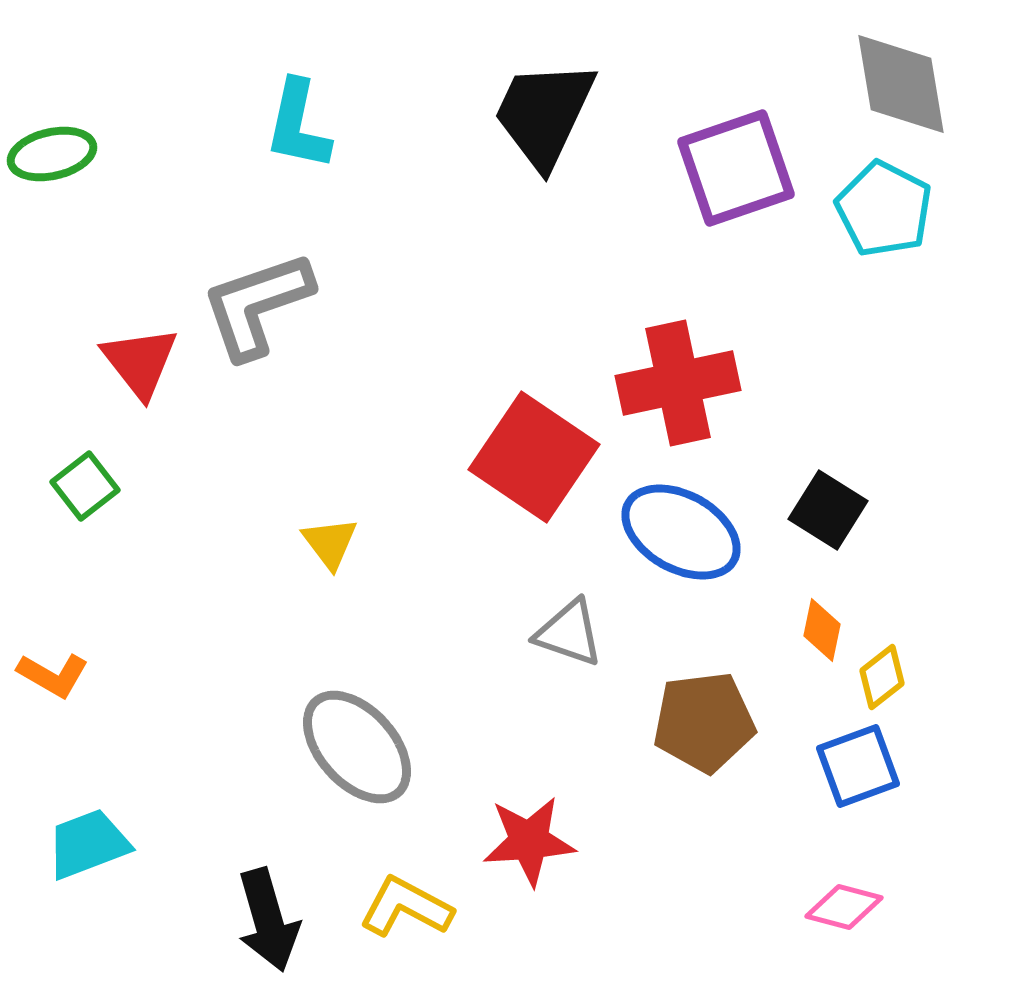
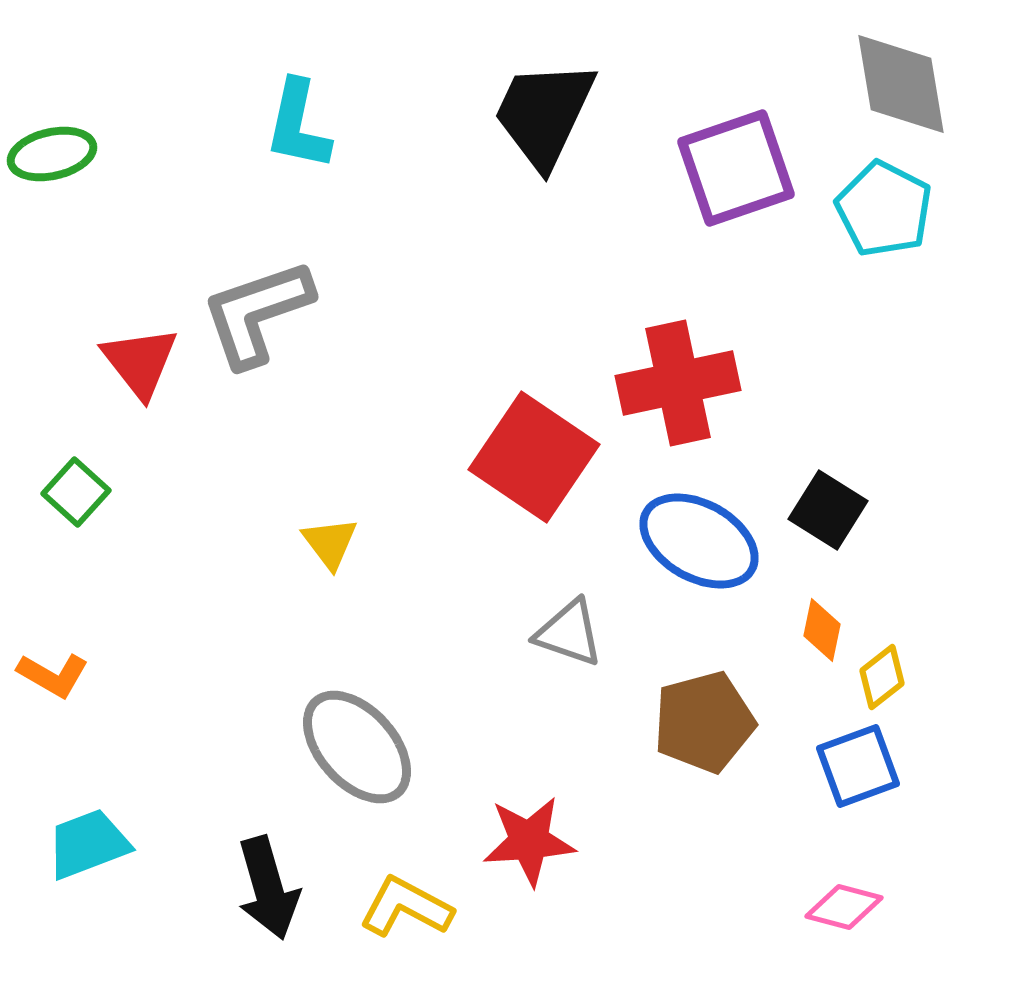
gray L-shape: moved 8 px down
green square: moved 9 px left, 6 px down; rotated 10 degrees counterclockwise
blue ellipse: moved 18 px right, 9 px down
brown pentagon: rotated 8 degrees counterclockwise
black arrow: moved 32 px up
